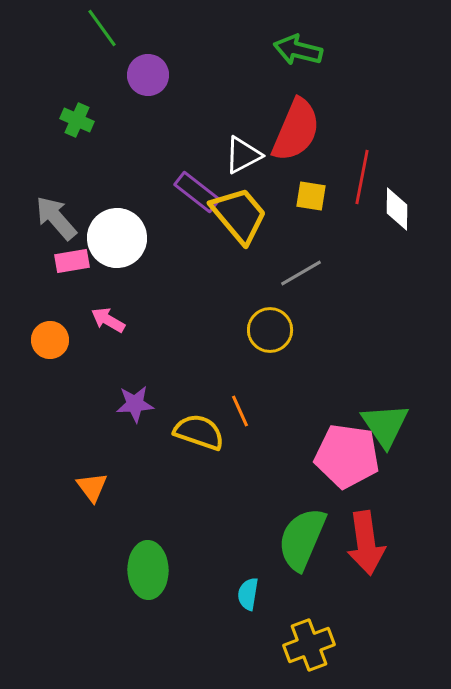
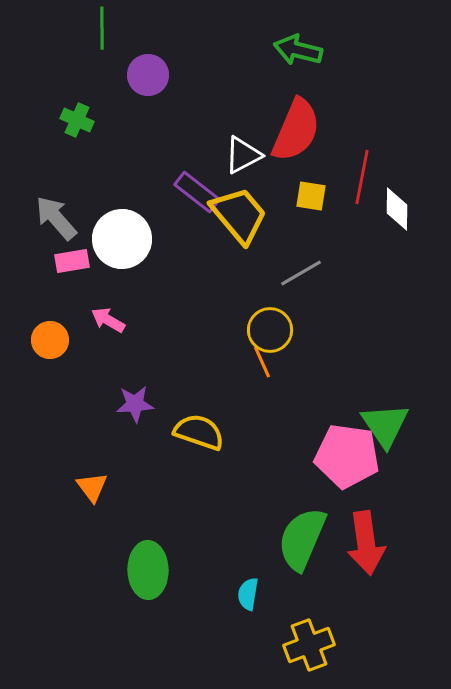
green line: rotated 36 degrees clockwise
white circle: moved 5 px right, 1 px down
orange line: moved 22 px right, 49 px up
